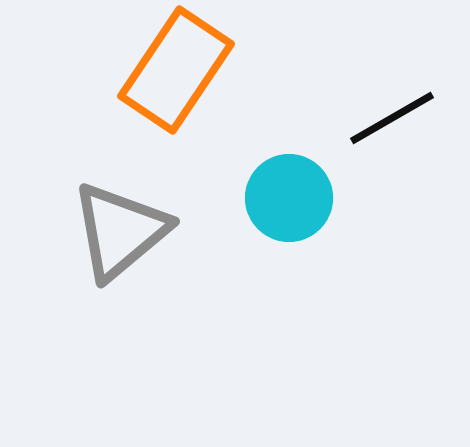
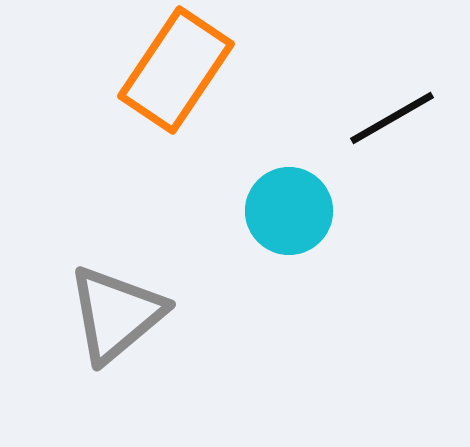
cyan circle: moved 13 px down
gray triangle: moved 4 px left, 83 px down
